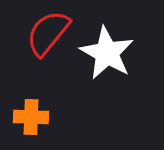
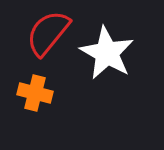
orange cross: moved 4 px right, 24 px up; rotated 12 degrees clockwise
